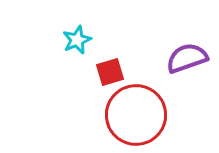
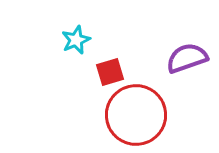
cyan star: moved 1 px left
